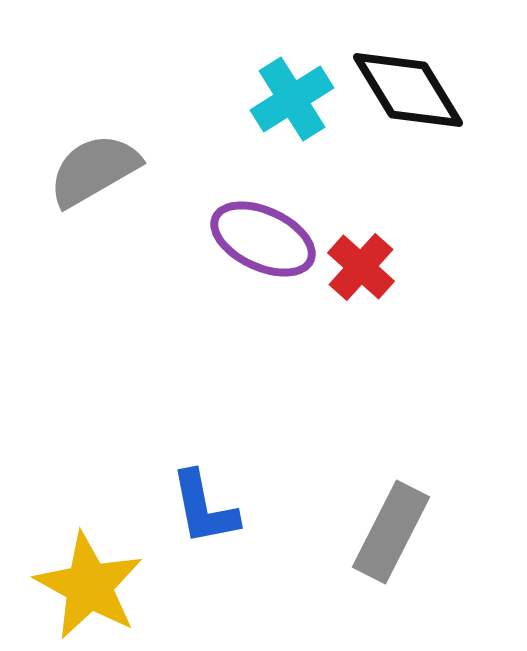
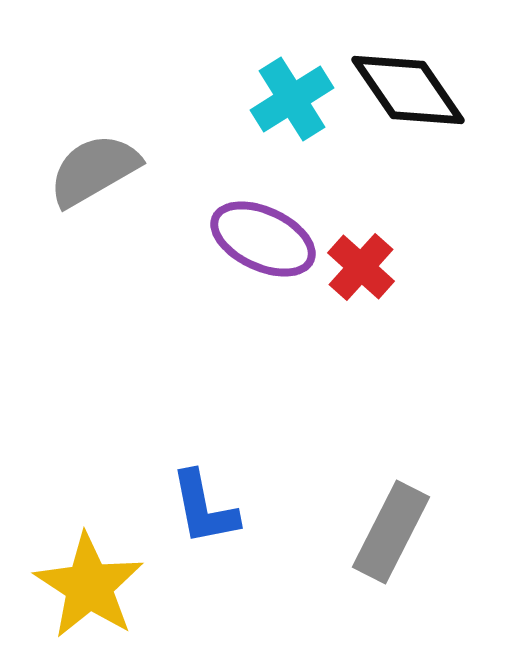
black diamond: rotated 3 degrees counterclockwise
yellow star: rotated 4 degrees clockwise
